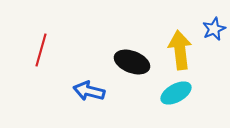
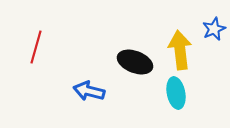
red line: moved 5 px left, 3 px up
black ellipse: moved 3 px right
cyan ellipse: rotated 72 degrees counterclockwise
